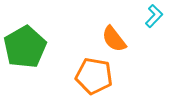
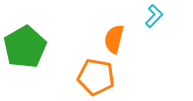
orange semicircle: rotated 52 degrees clockwise
orange pentagon: moved 2 px right, 1 px down
